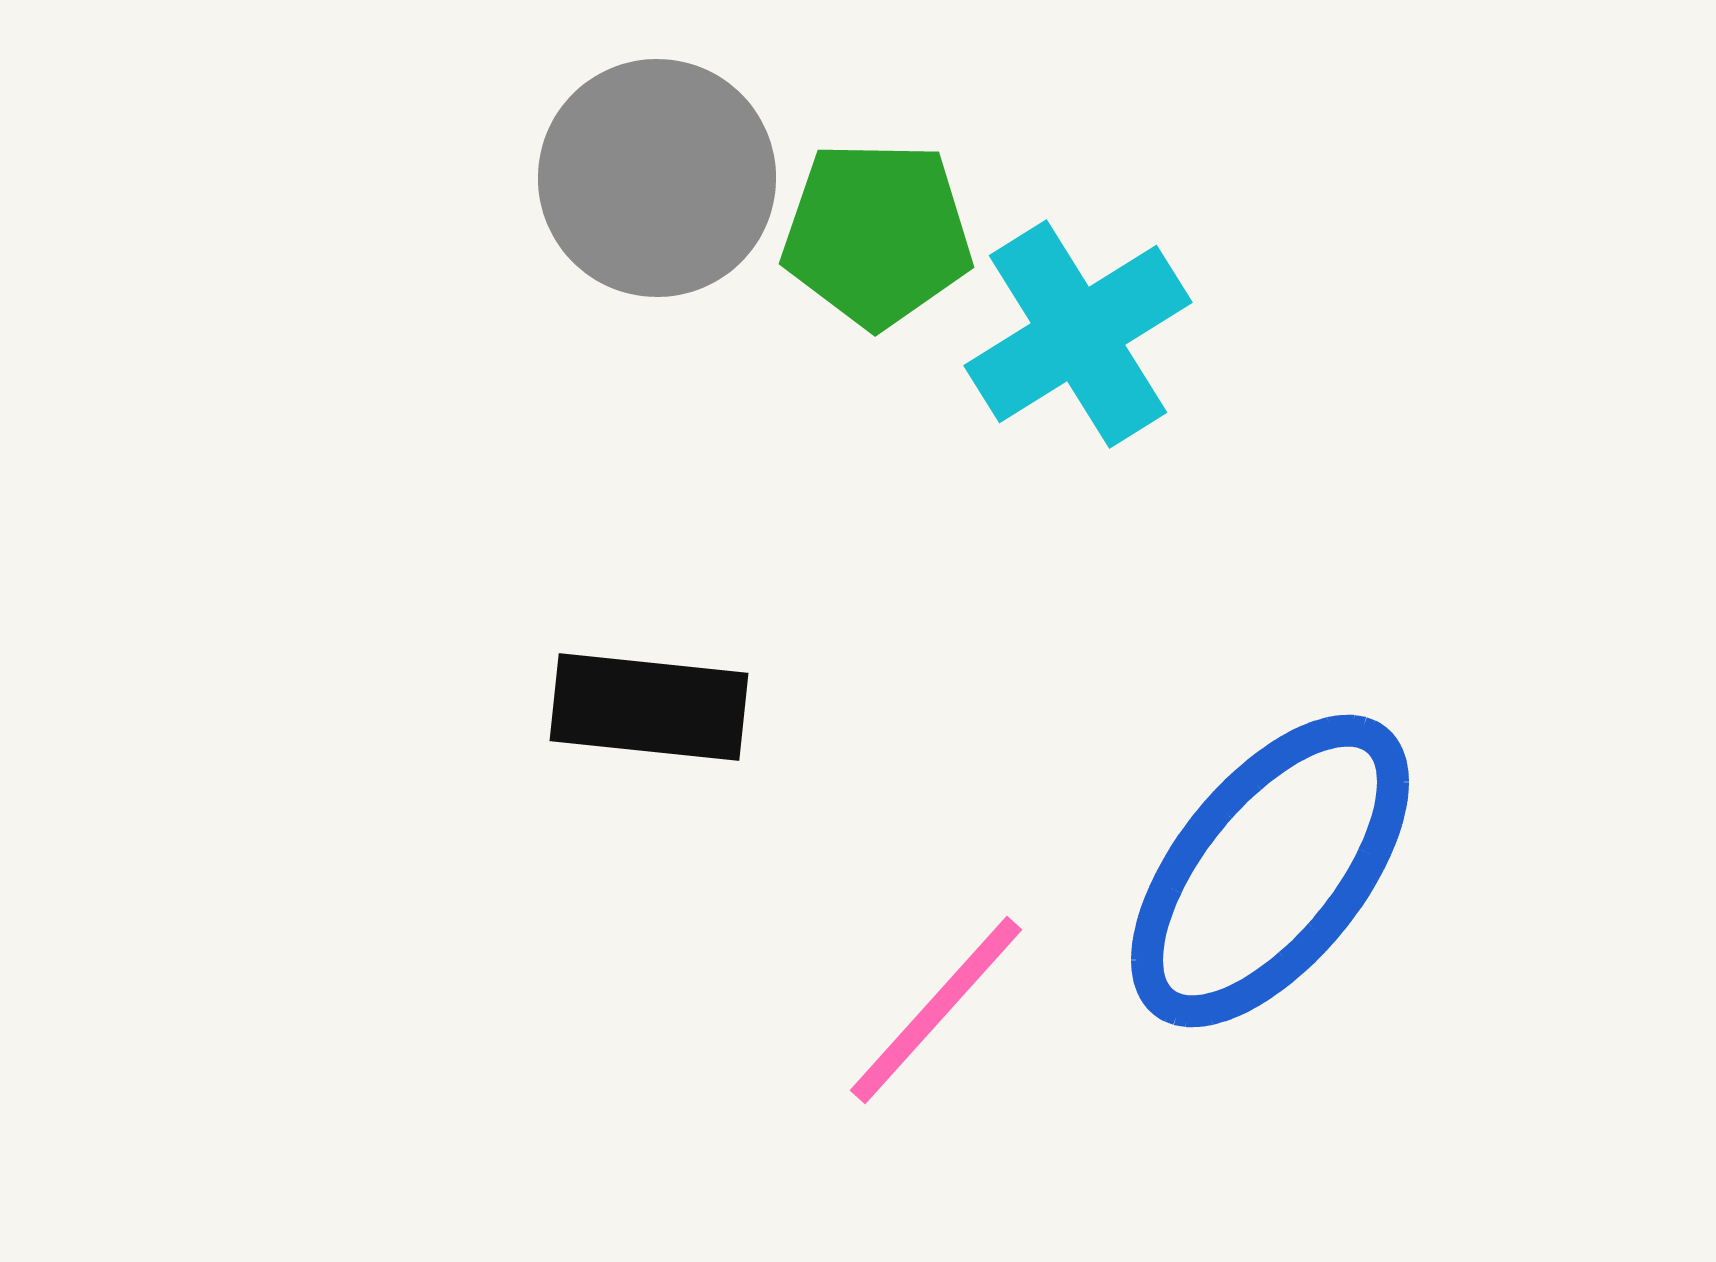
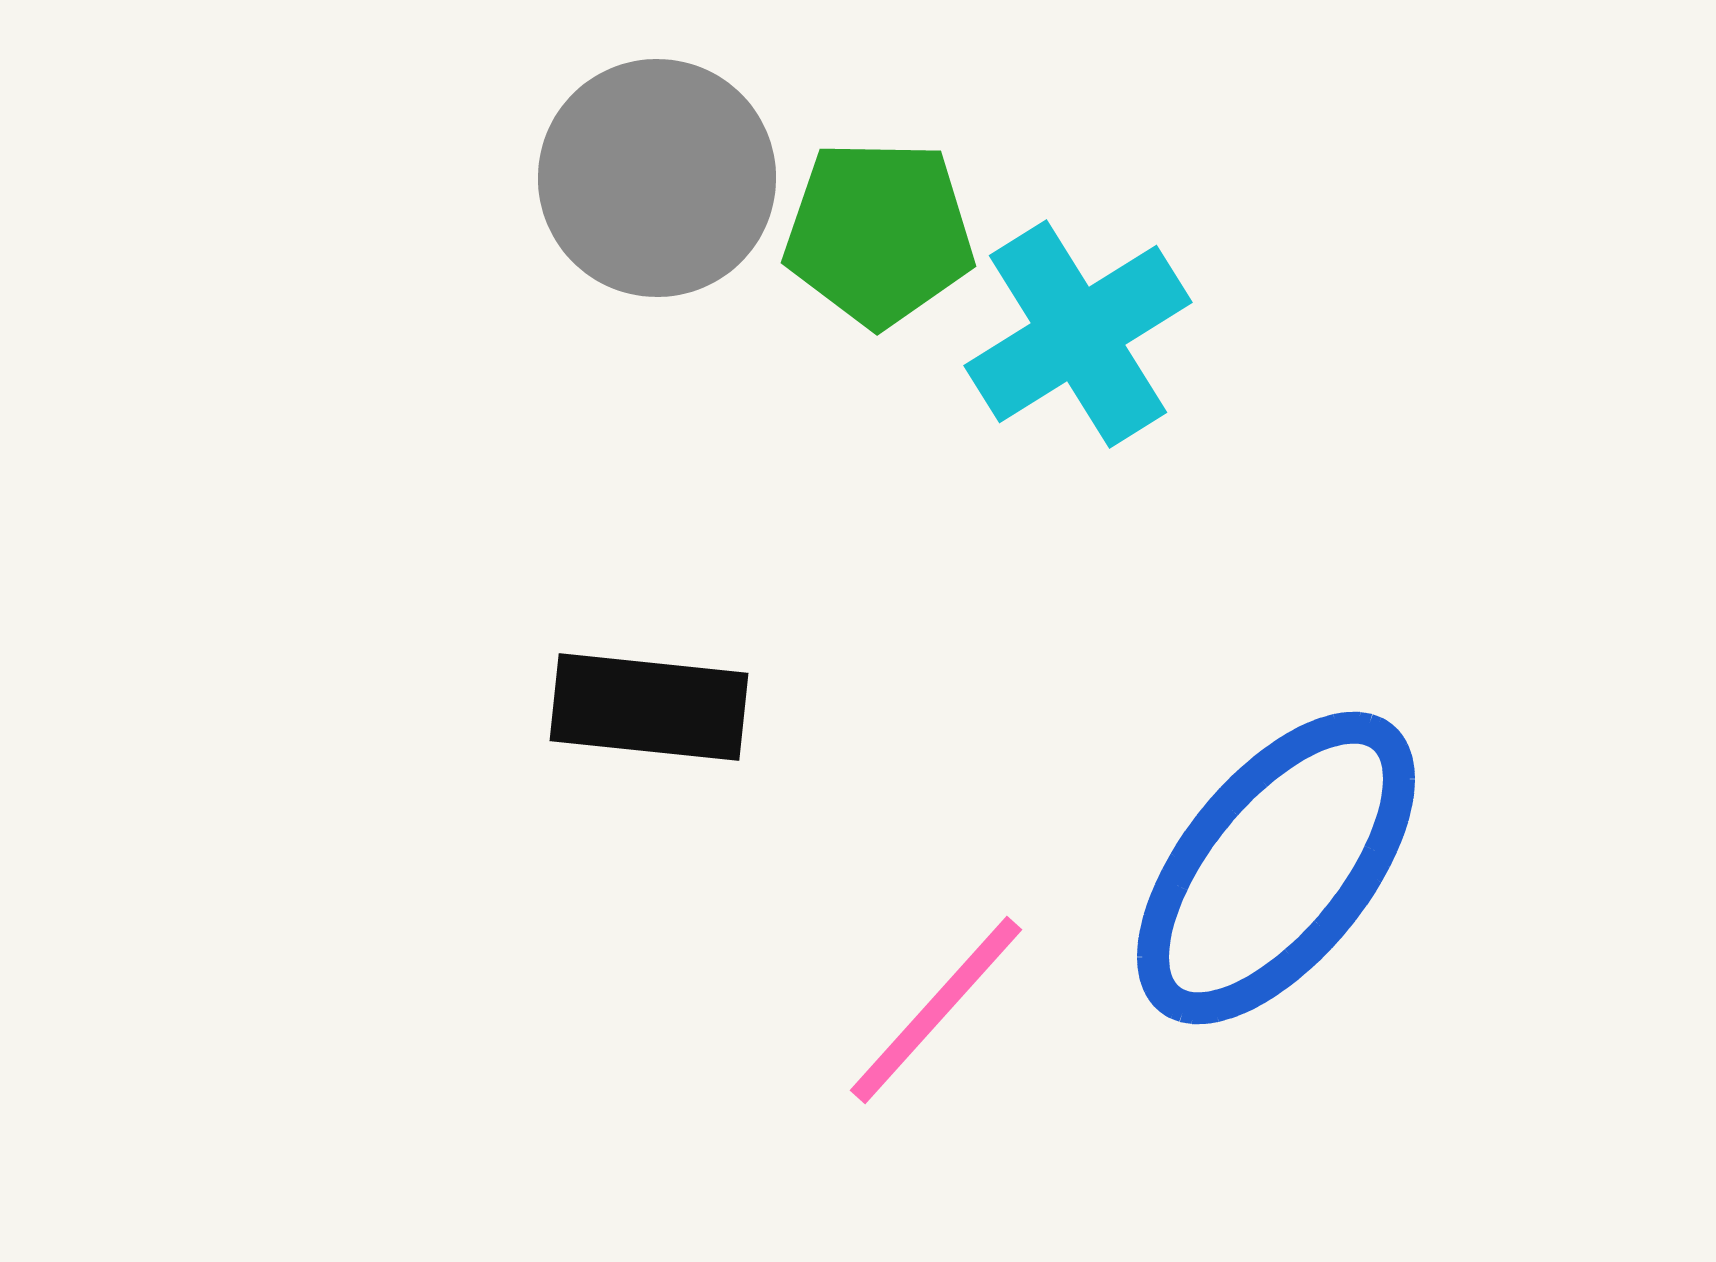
green pentagon: moved 2 px right, 1 px up
blue ellipse: moved 6 px right, 3 px up
